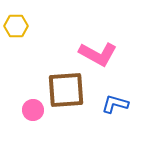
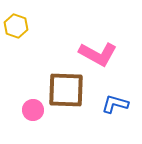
yellow hexagon: rotated 20 degrees clockwise
brown square: rotated 6 degrees clockwise
